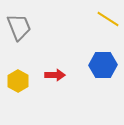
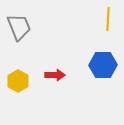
yellow line: rotated 60 degrees clockwise
